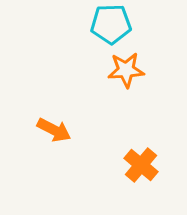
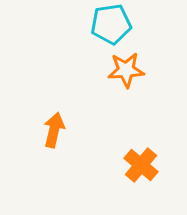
cyan pentagon: rotated 6 degrees counterclockwise
orange arrow: rotated 104 degrees counterclockwise
